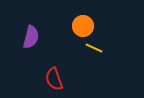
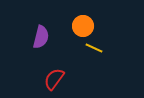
purple semicircle: moved 10 px right
red semicircle: rotated 55 degrees clockwise
